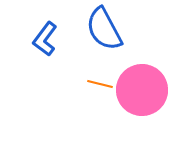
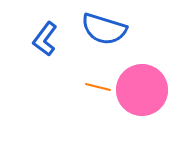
blue semicircle: rotated 45 degrees counterclockwise
orange line: moved 2 px left, 3 px down
